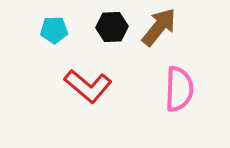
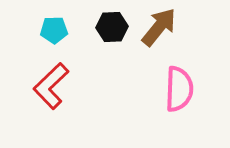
red L-shape: moved 37 px left; rotated 96 degrees clockwise
